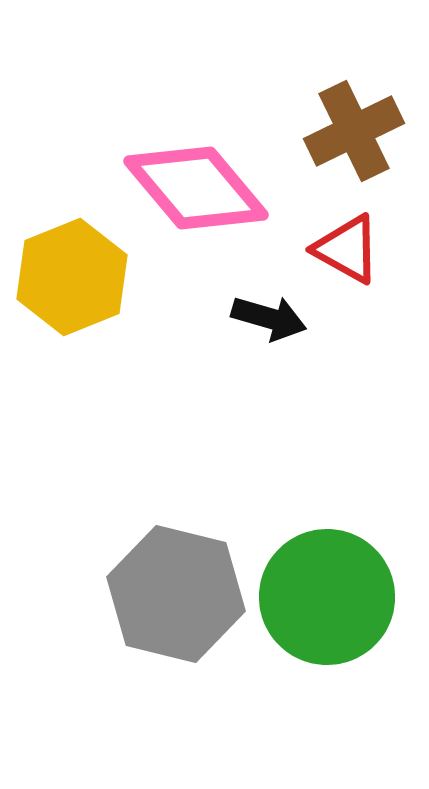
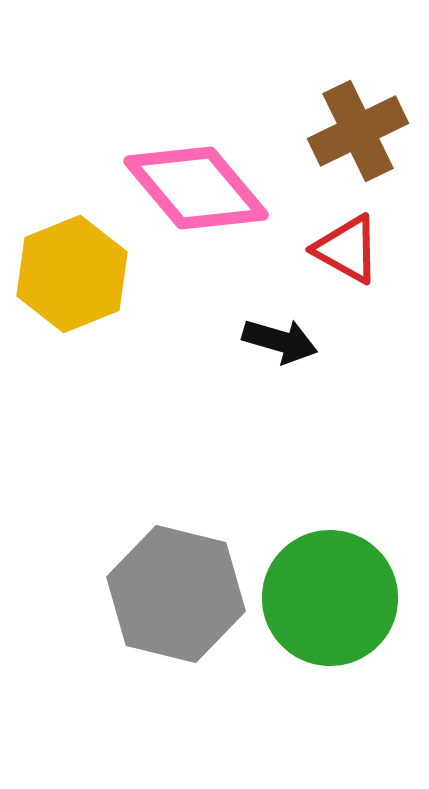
brown cross: moved 4 px right
yellow hexagon: moved 3 px up
black arrow: moved 11 px right, 23 px down
green circle: moved 3 px right, 1 px down
